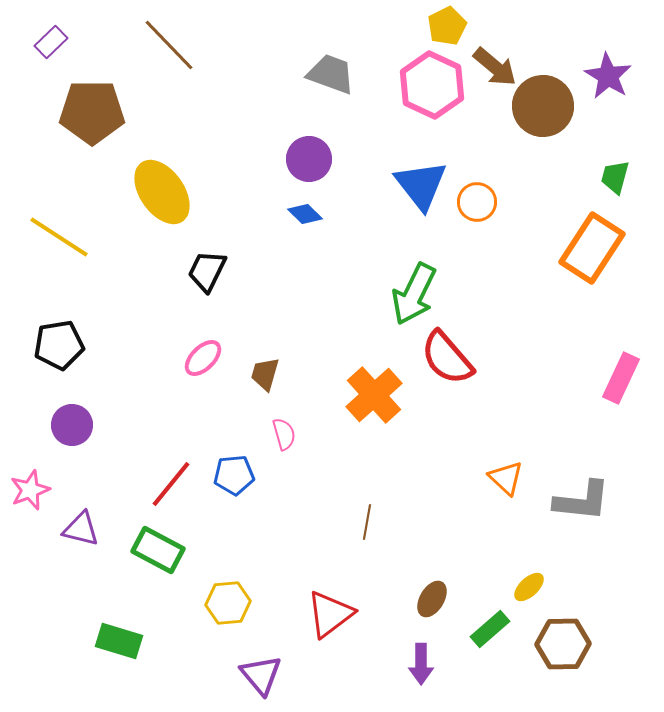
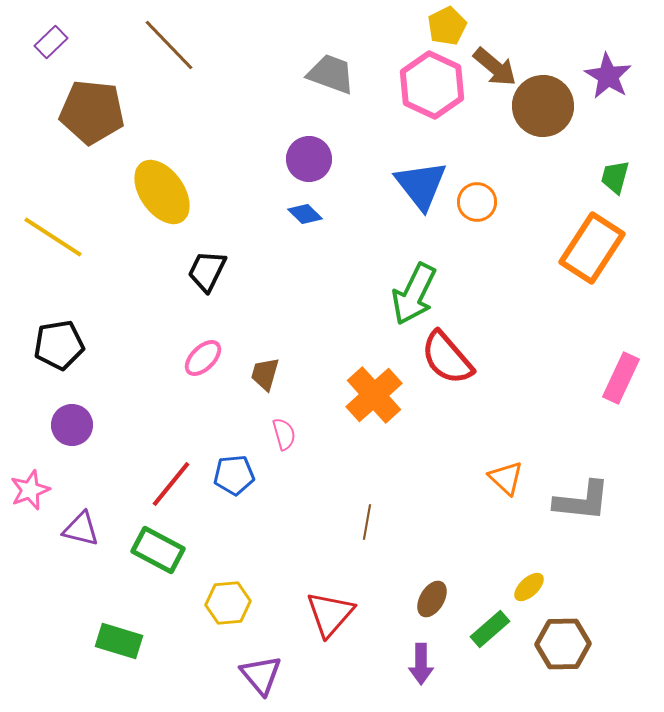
brown pentagon at (92, 112): rotated 6 degrees clockwise
yellow line at (59, 237): moved 6 px left
red triangle at (330, 614): rotated 12 degrees counterclockwise
